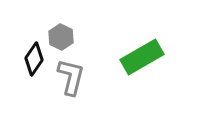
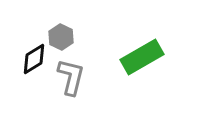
black diamond: rotated 24 degrees clockwise
